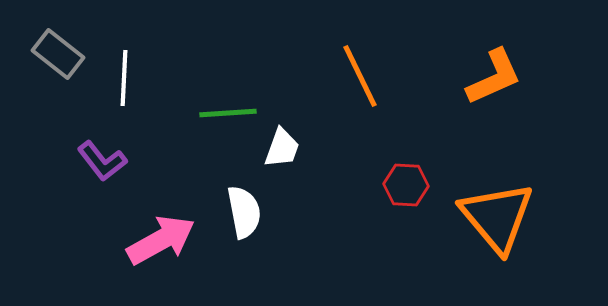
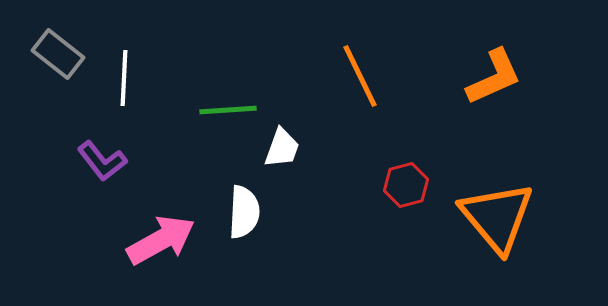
green line: moved 3 px up
red hexagon: rotated 18 degrees counterclockwise
white semicircle: rotated 14 degrees clockwise
